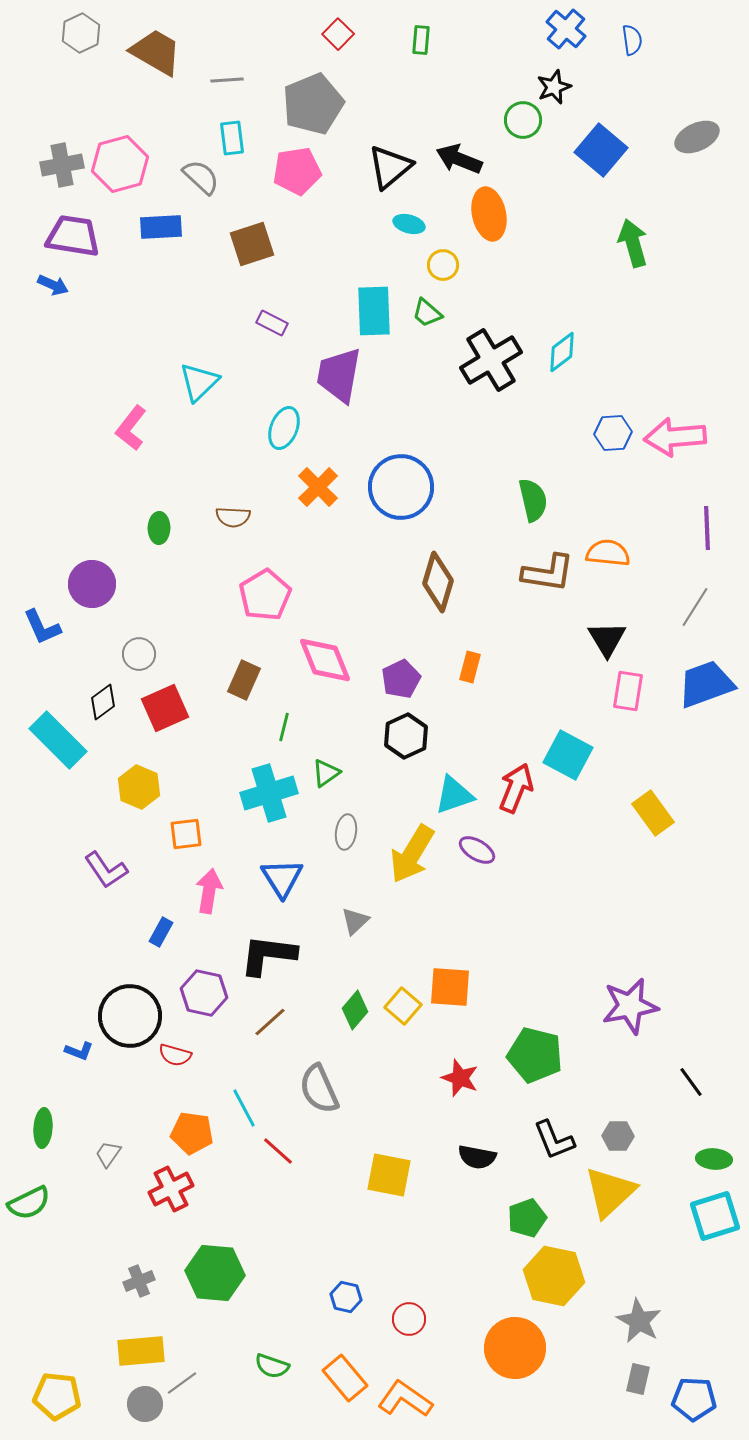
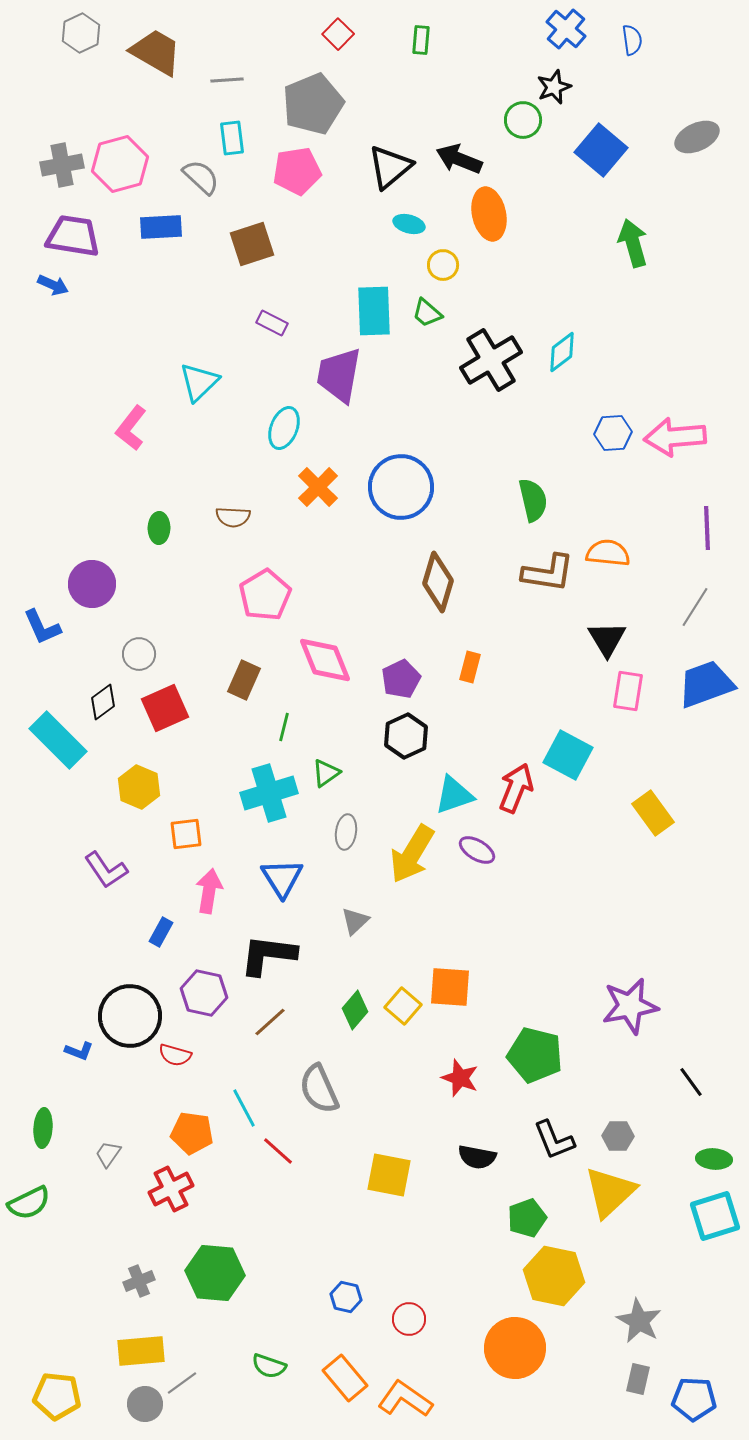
green semicircle at (272, 1366): moved 3 px left
